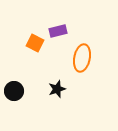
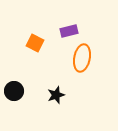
purple rectangle: moved 11 px right
black star: moved 1 px left, 6 px down
